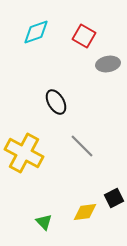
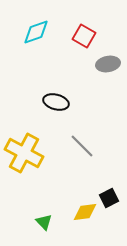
black ellipse: rotated 45 degrees counterclockwise
black square: moved 5 px left
